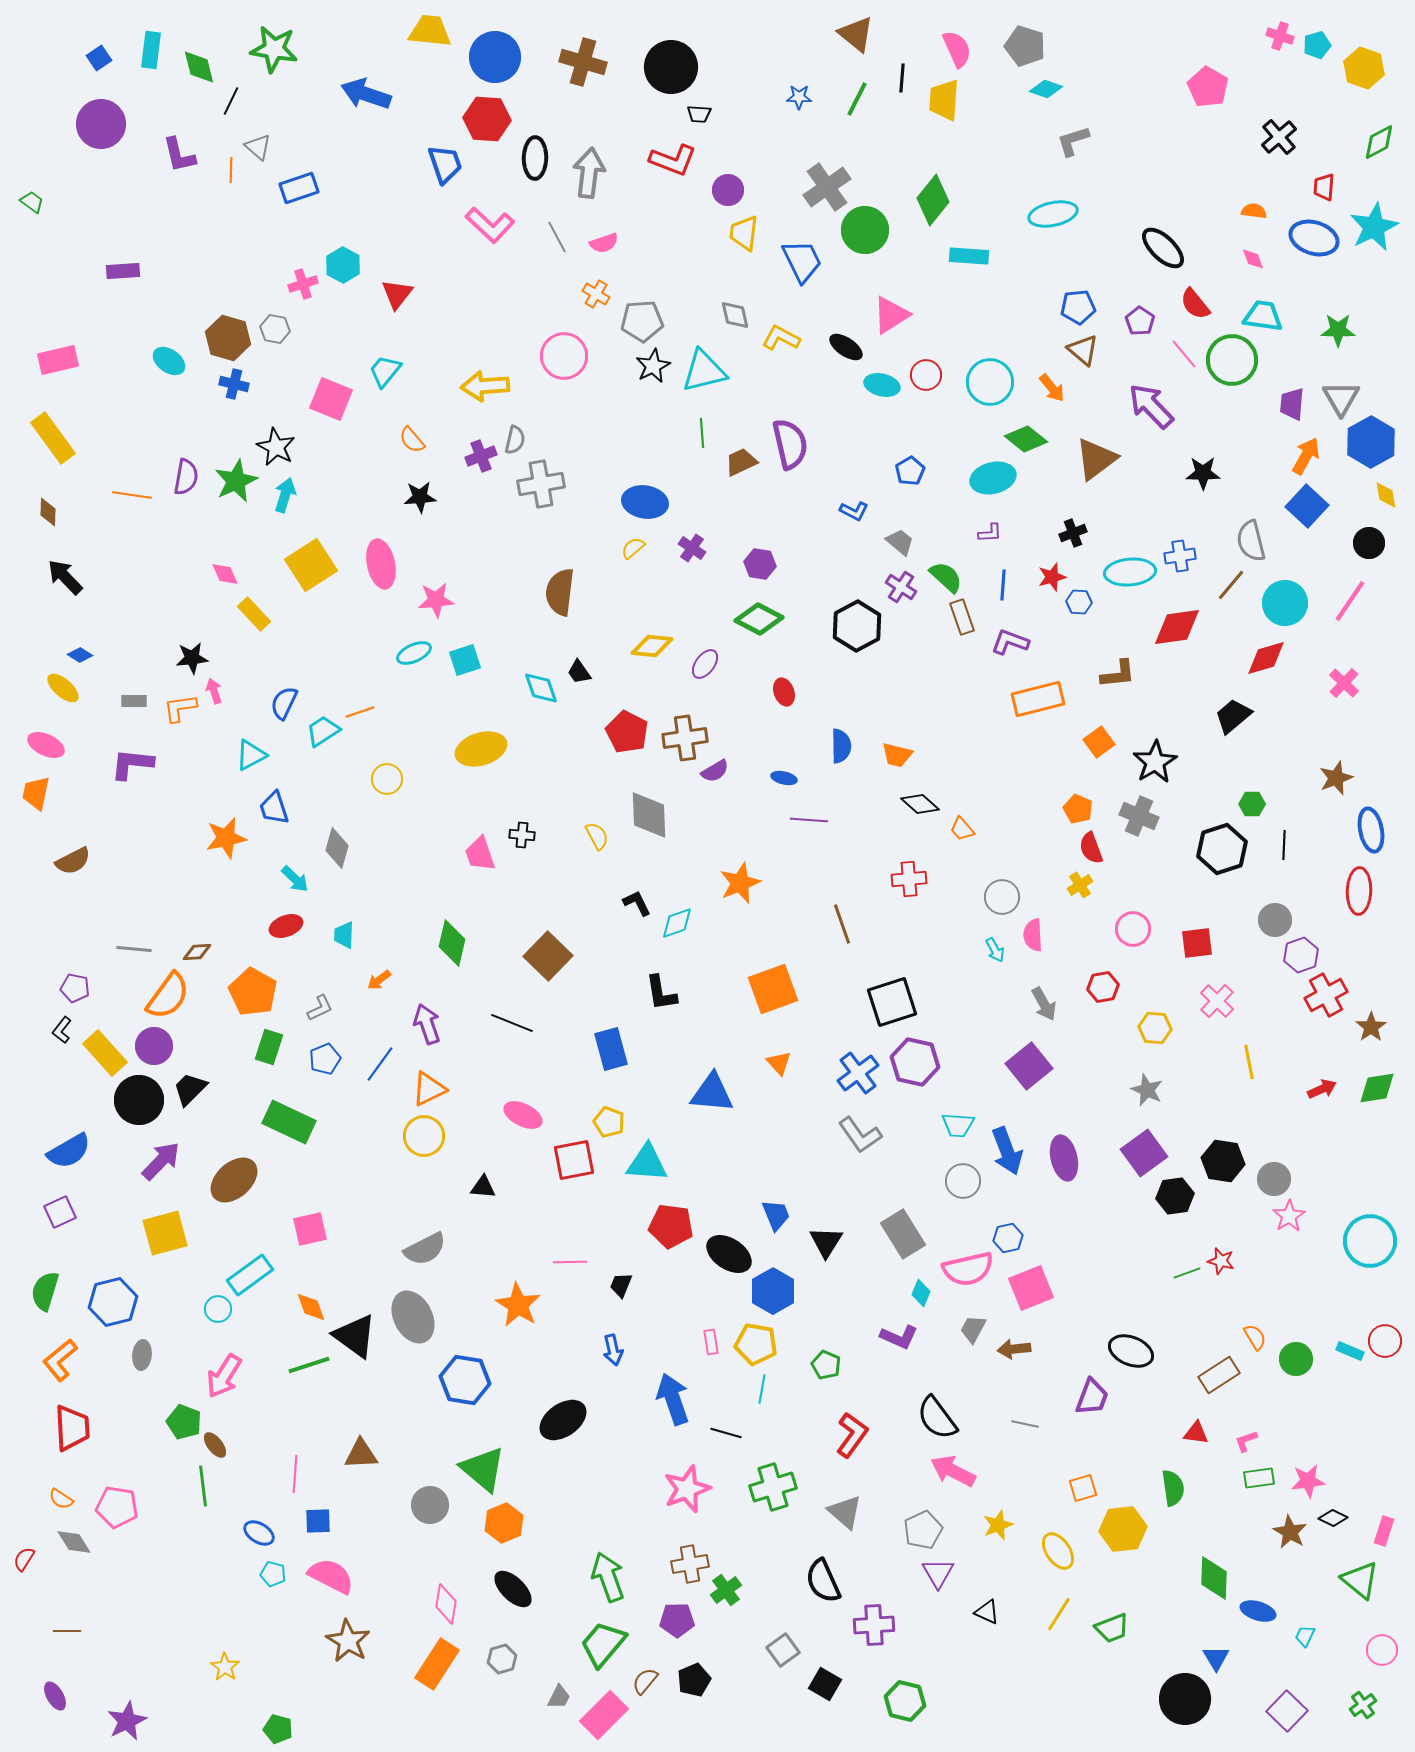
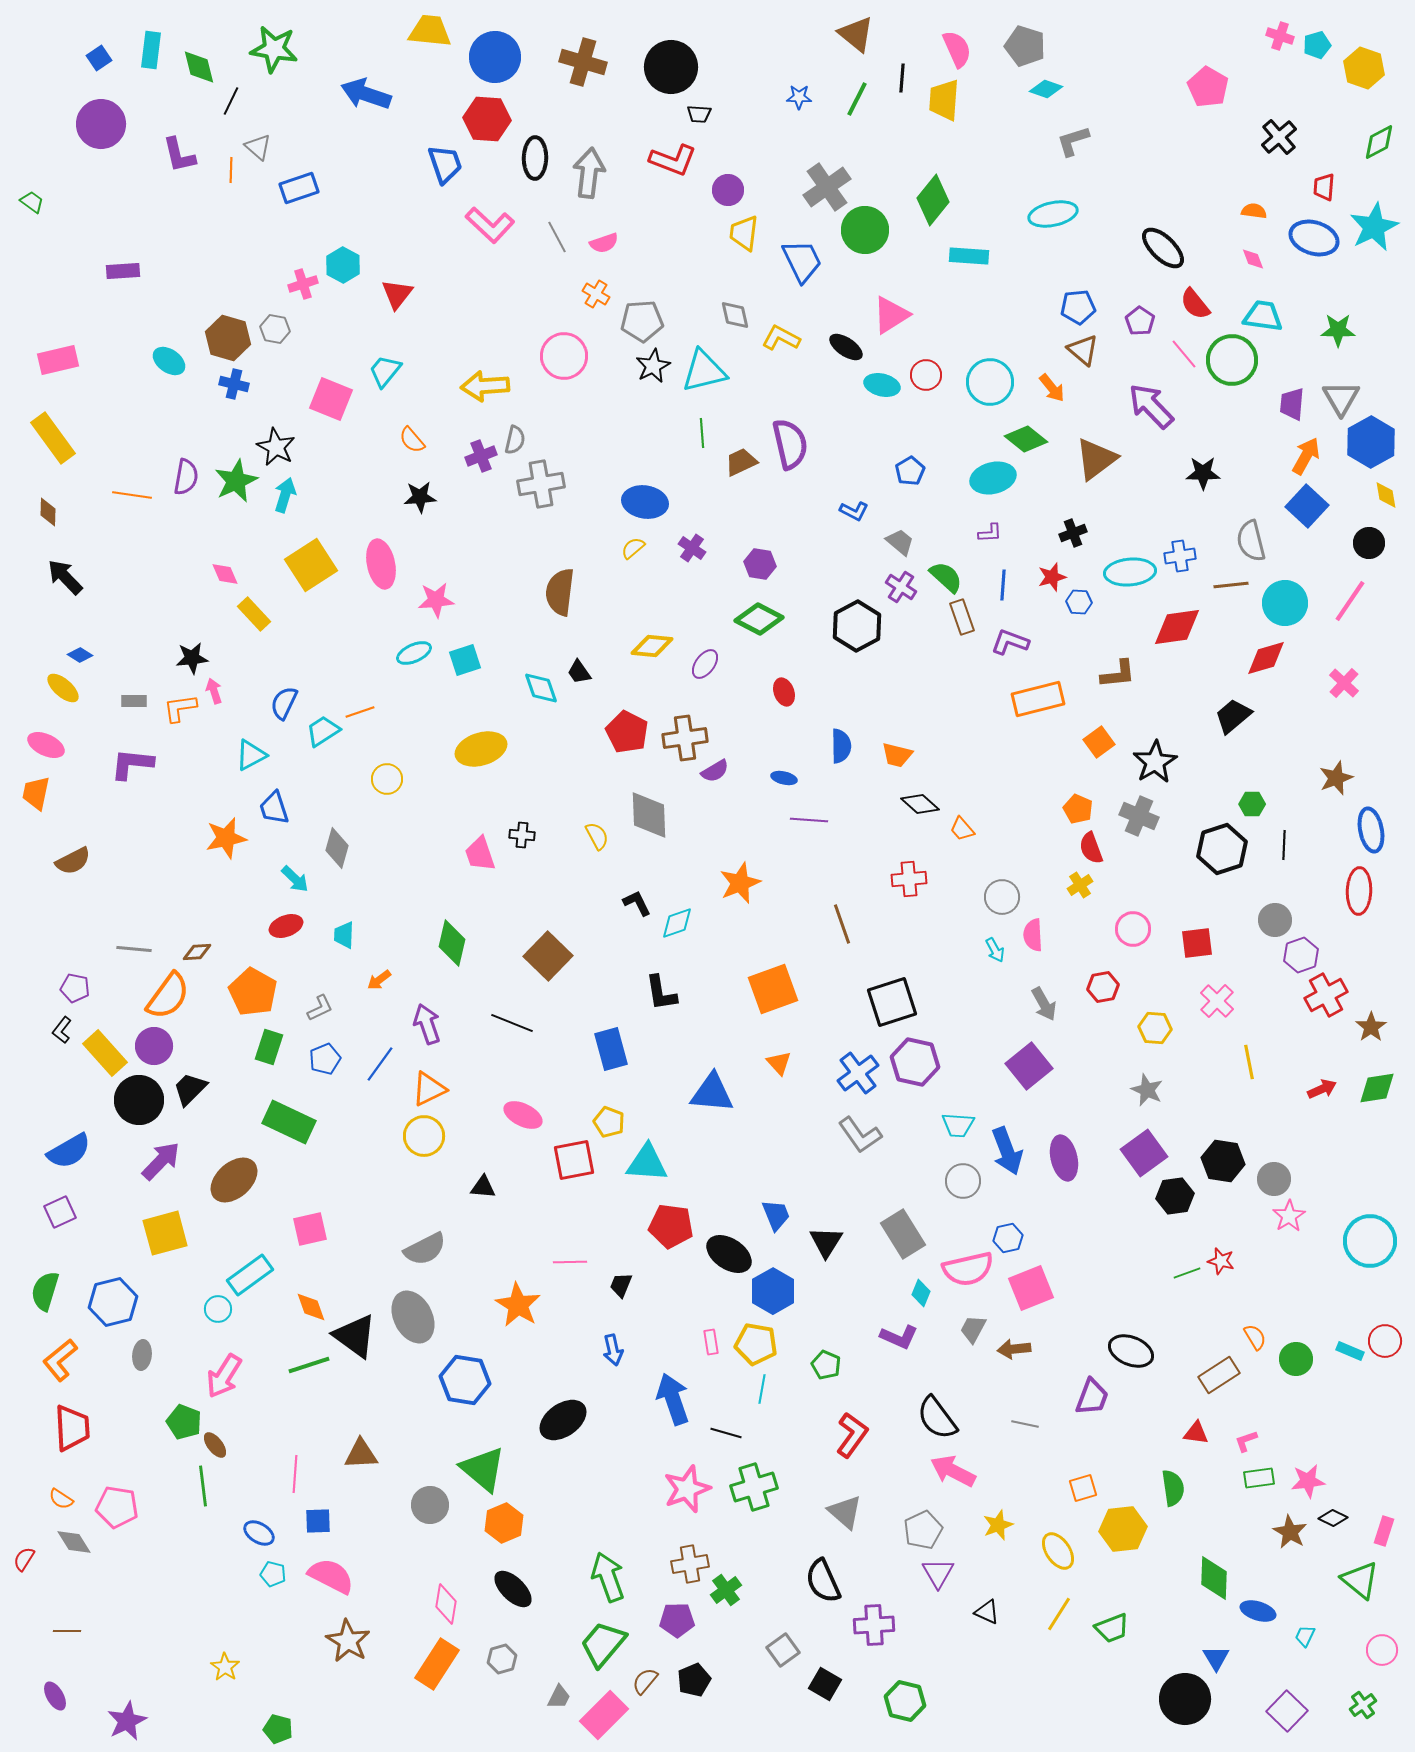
brown line at (1231, 585): rotated 44 degrees clockwise
green cross at (773, 1487): moved 19 px left
